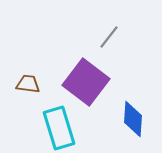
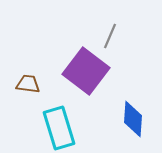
gray line: moved 1 px right, 1 px up; rotated 15 degrees counterclockwise
purple square: moved 11 px up
